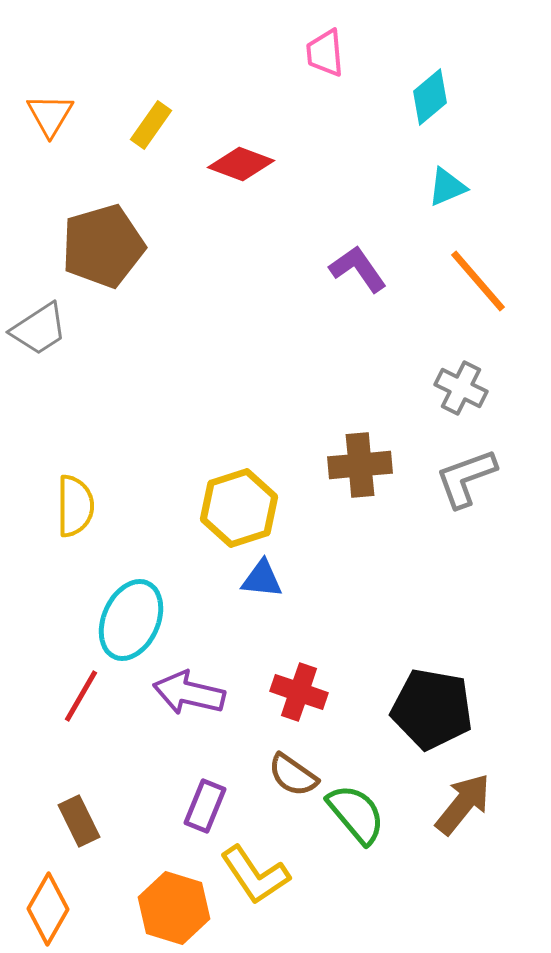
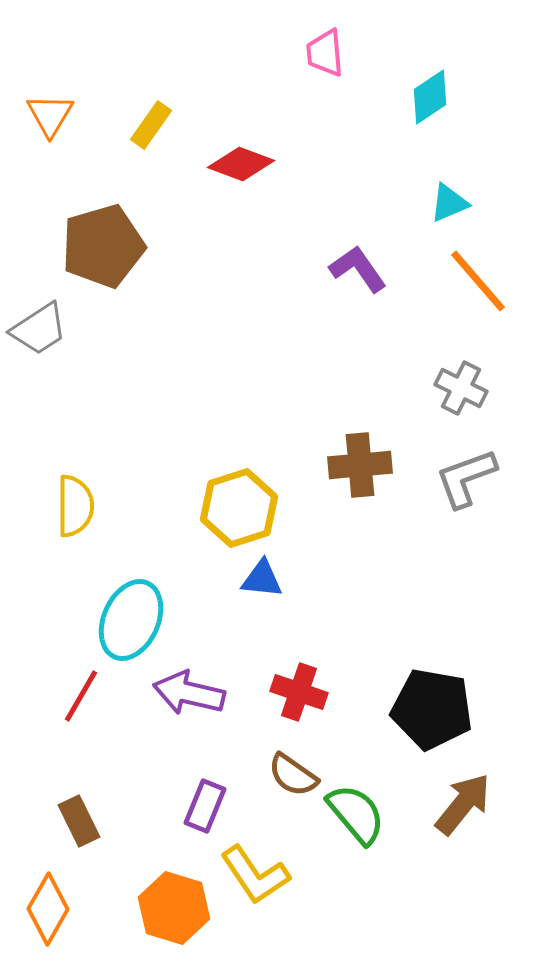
cyan diamond: rotated 6 degrees clockwise
cyan triangle: moved 2 px right, 16 px down
